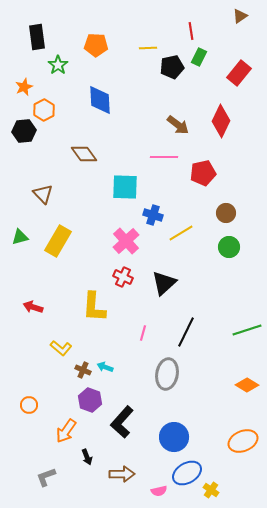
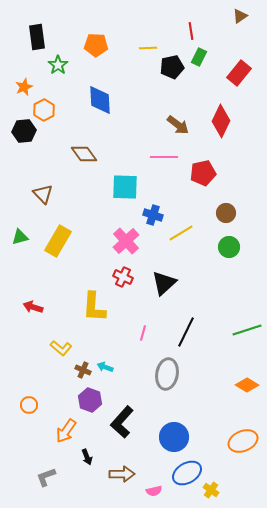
pink semicircle at (159, 491): moved 5 px left
